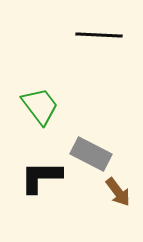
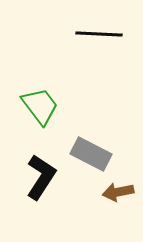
black line: moved 1 px up
black L-shape: rotated 123 degrees clockwise
brown arrow: rotated 116 degrees clockwise
